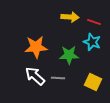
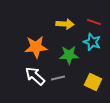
yellow arrow: moved 5 px left, 7 px down
gray line: rotated 16 degrees counterclockwise
